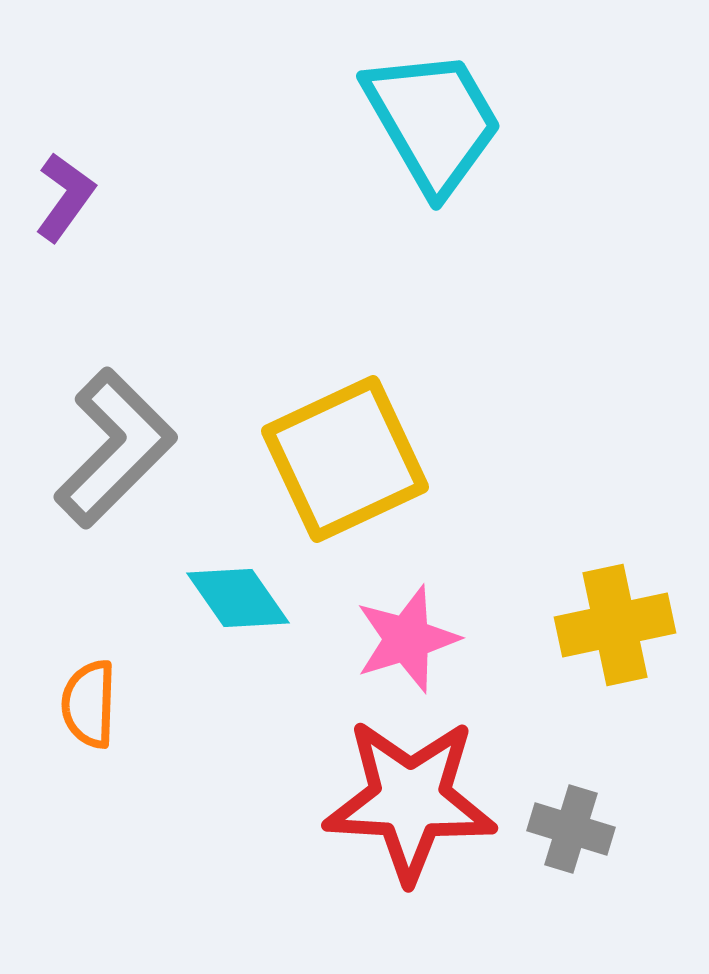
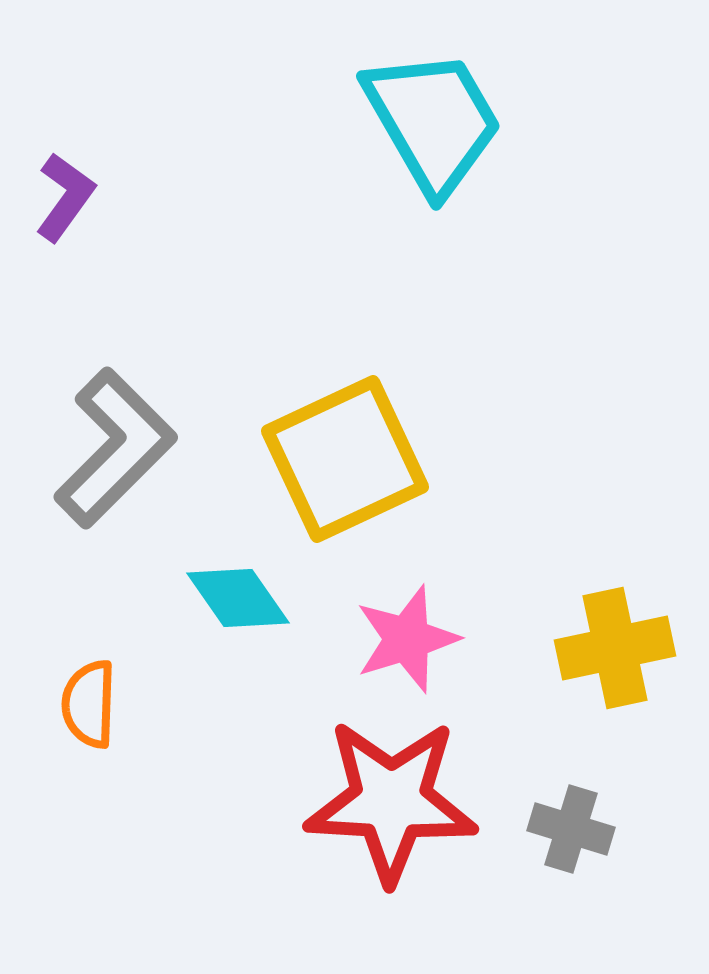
yellow cross: moved 23 px down
red star: moved 19 px left, 1 px down
